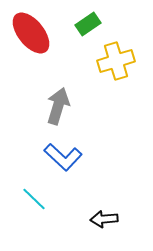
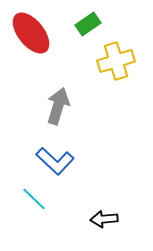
blue L-shape: moved 8 px left, 4 px down
